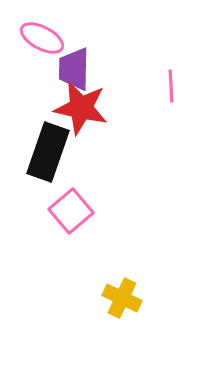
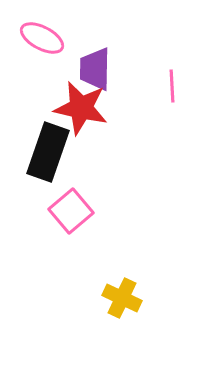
purple trapezoid: moved 21 px right
pink line: moved 1 px right
